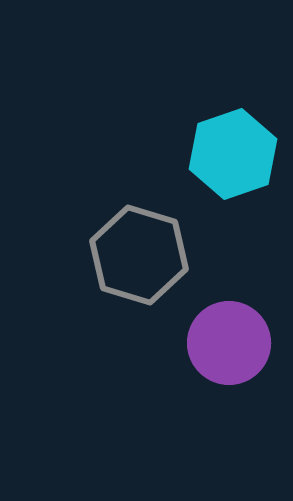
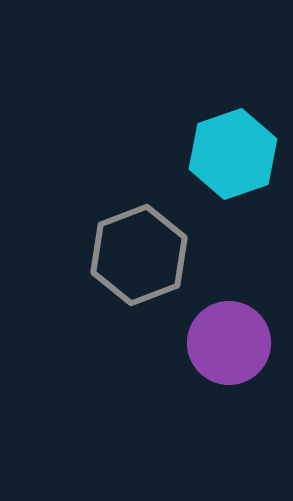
gray hexagon: rotated 22 degrees clockwise
